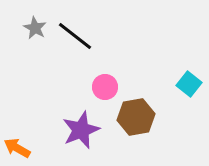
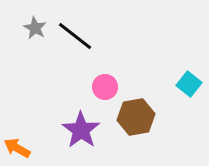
purple star: rotated 15 degrees counterclockwise
